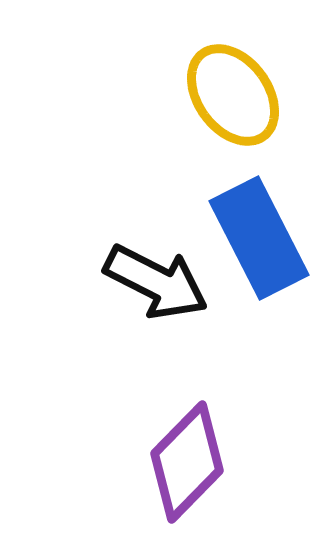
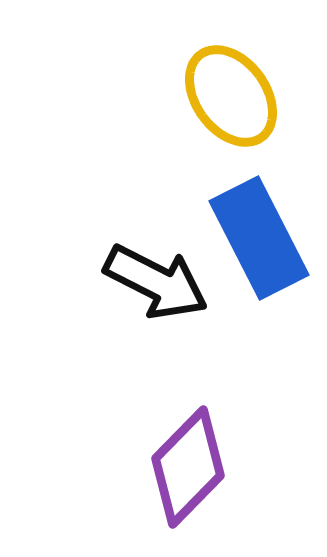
yellow ellipse: moved 2 px left, 1 px down
purple diamond: moved 1 px right, 5 px down
